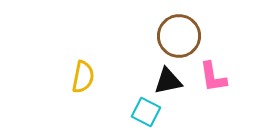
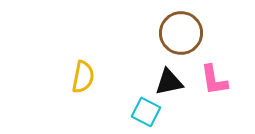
brown circle: moved 2 px right, 3 px up
pink L-shape: moved 1 px right, 3 px down
black triangle: moved 1 px right, 1 px down
